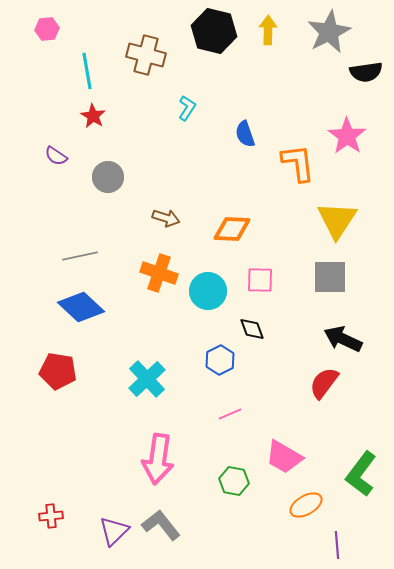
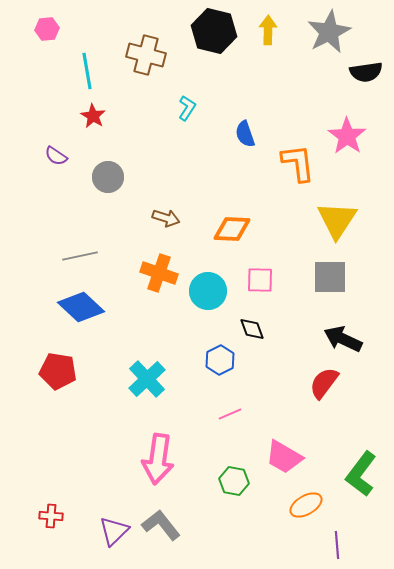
red cross: rotated 10 degrees clockwise
